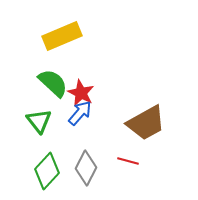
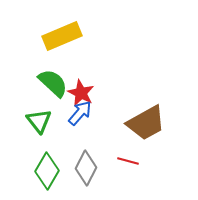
green diamond: rotated 12 degrees counterclockwise
